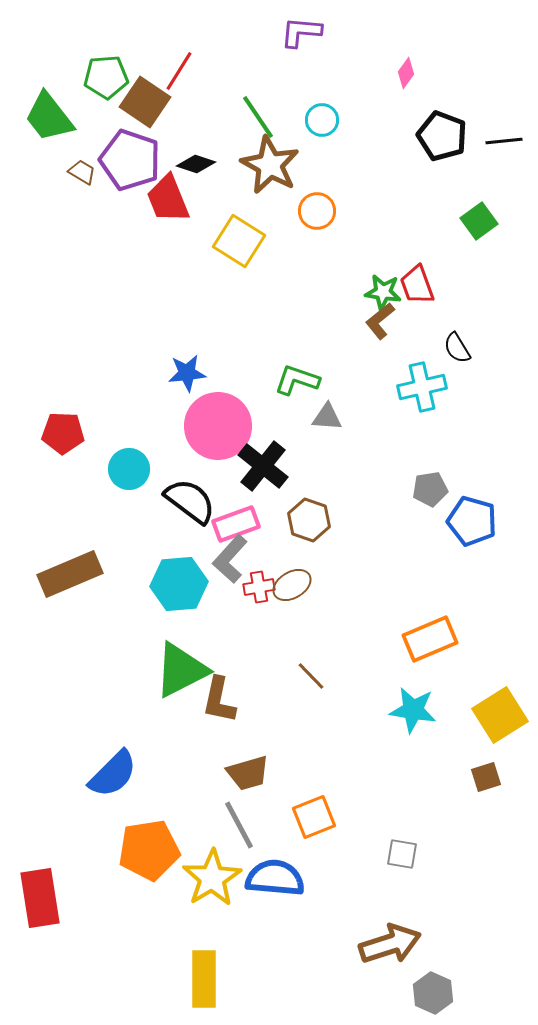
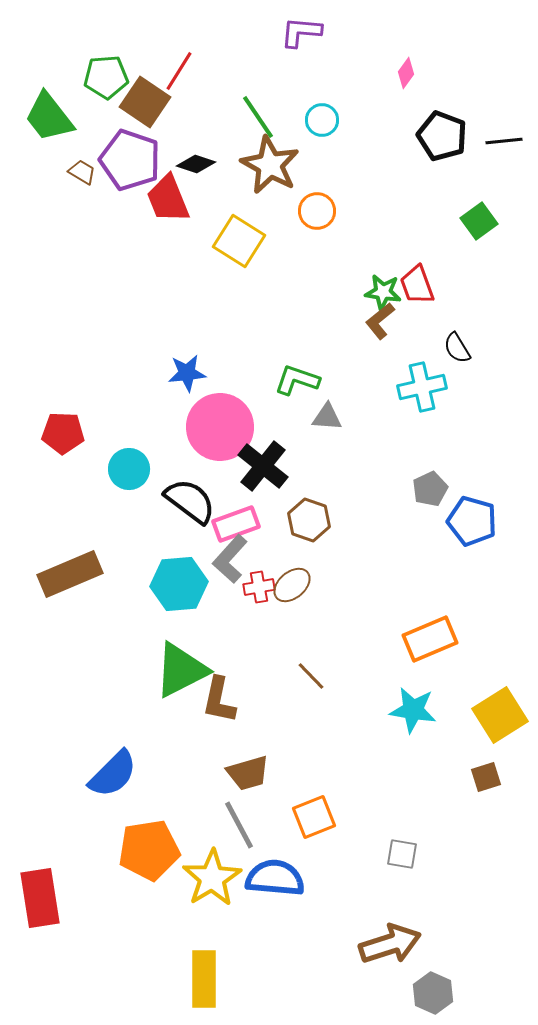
pink circle at (218, 426): moved 2 px right, 1 px down
gray pentagon at (430, 489): rotated 16 degrees counterclockwise
brown ellipse at (292, 585): rotated 9 degrees counterclockwise
